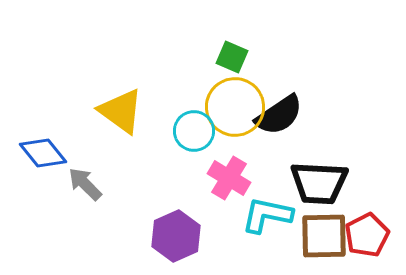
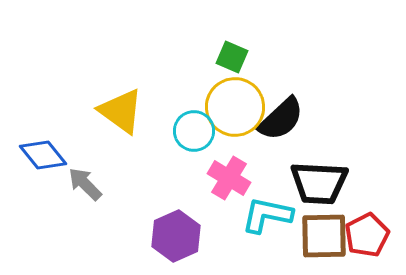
black semicircle: moved 2 px right, 4 px down; rotated 9 degrees counterclockwise
blue diamond: moved 2 px down
